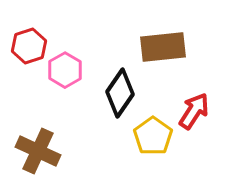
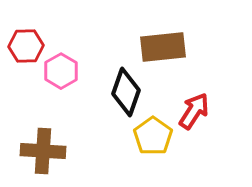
red hexagon: moved 3 px left; rotated 16 degrees clockwise
pink hexagon: moved 4 px left, 1 px down
black diamond: moved 6 px right, 1 px up; rotated 15 degrees counterclockwise
brown cross: moved 5 px right; rotated 21 degrees counterclockwise
